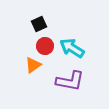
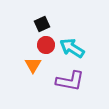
black square: moved 3 px right
red circle: moved 1 px right, 1 px up
orange triangle: rotated 24 degrees counterclockwise
